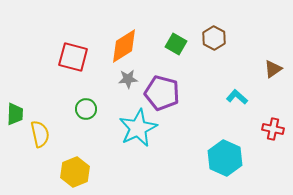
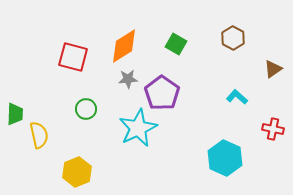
brown hexagon: moved 19 px right
purple pentagon: rotated 20 degrees clockwise
yellow semicircle: moved 1 px left, 1 px down
yellow hexagon: moved 2 px right
